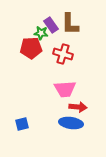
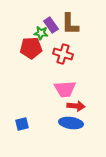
red arrow: moved 2 px left, 1 px up
